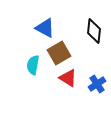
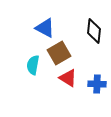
blue cross: rotated 36 degrees clockwise
